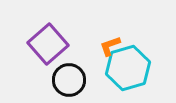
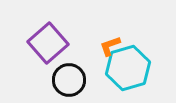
purple square: moved 1 px up
